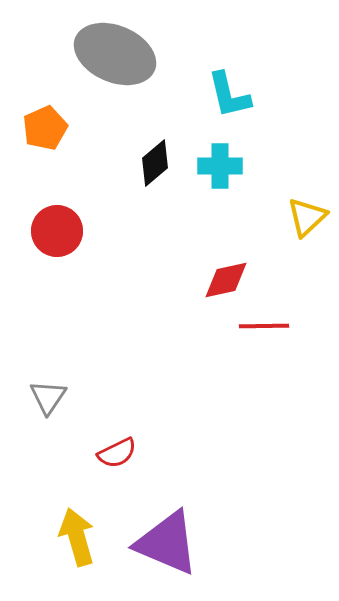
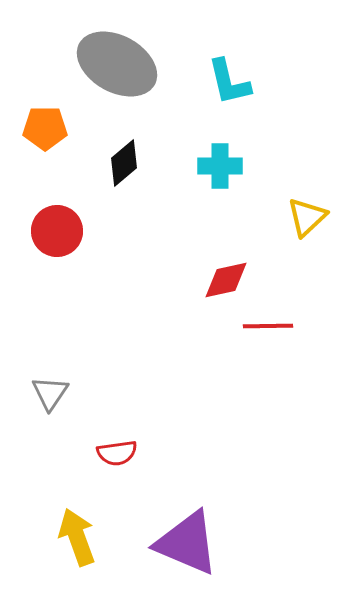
gray ellipse: moved 2 px right, 10 px down; rotated 6 degrees clockwise
cyan L-shape: moved 13 px up
orange pentagon: rotated 24 degrees clockwise
black diamond: moved 31 px left
red line: moved 4 px right
gray triangle: moved 2 px right, 4 px up
red semicircle: rotated 18 degrees clockwise
yellow arrow: rotated 4 degrees counterclockwise
purple triangle: moved 20 px right
